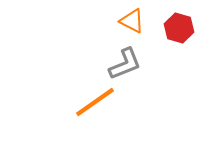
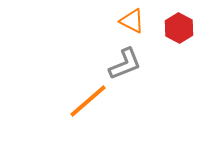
red hexagon: rotated 12 degrees clockwise
orange line: moved 7 px left, 1 px up; rotated 6 degrees counterclockwise
